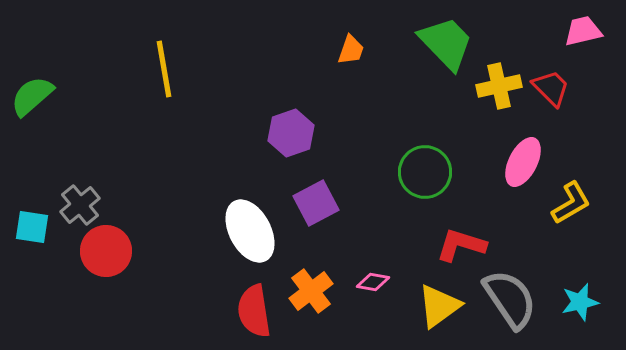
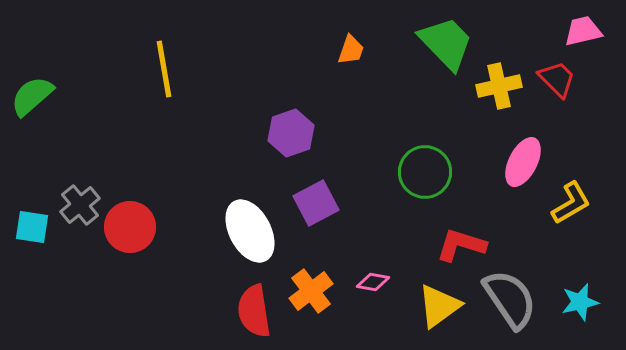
red trapezoid: moved 6 px right, 9 px up
red circle: moved 24 px right, 24 px up
